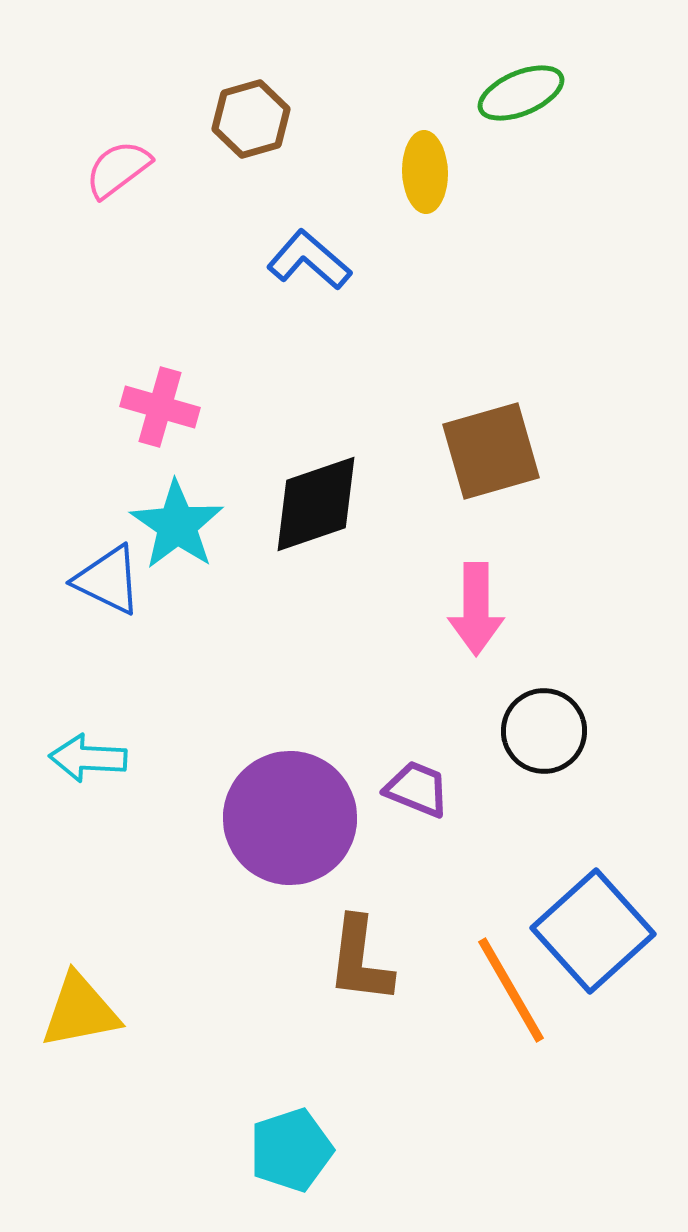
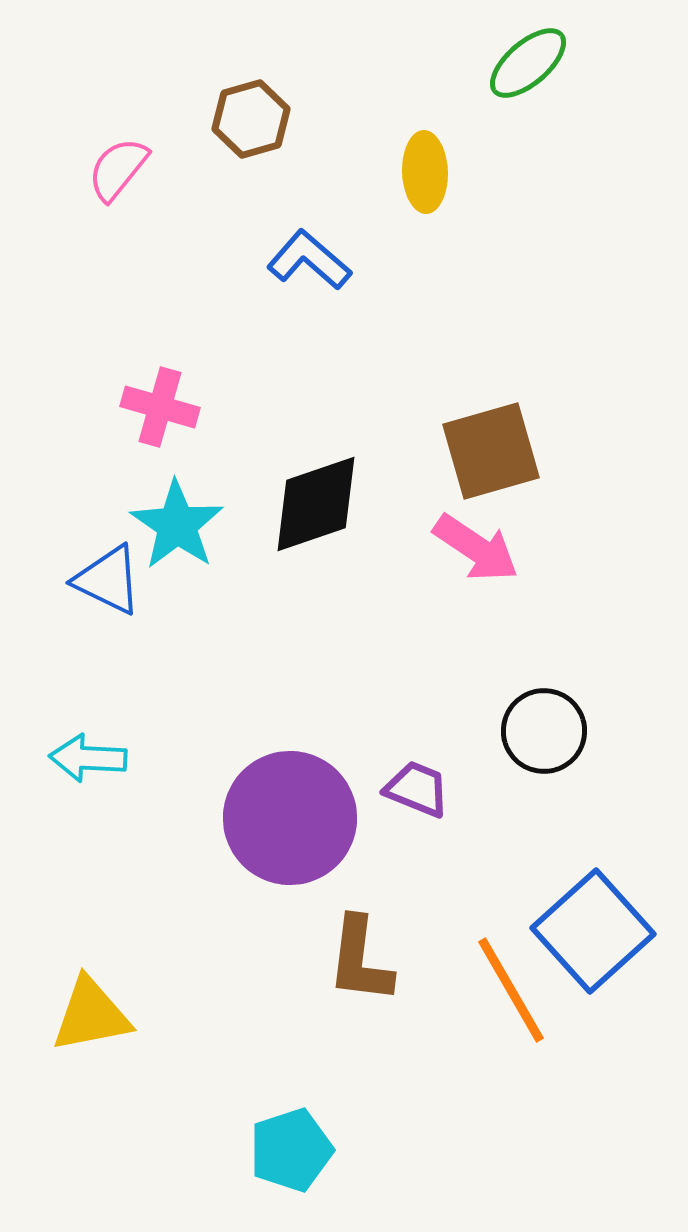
green ellipse: moved 7 px right, 30 px up; rotated 18 degrees counterclockwise
pink semicircle: rotated 14 degrees counterclockwise
pink arrow: moved 61 px up; rotated 56 degrees counterclockwise
yellow triangle: moved 11 px right, 4 px down
